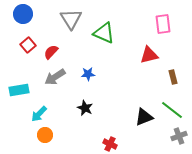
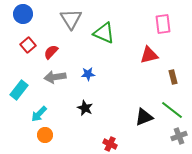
gray arrow: rotated 25 degrees clockwise
cyan rectangle: rotated 42 degrees counterclockwise
